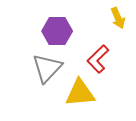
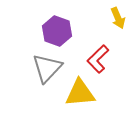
purple hexagon: rotated 20 degrees clockwise
